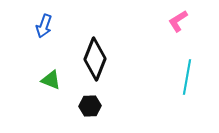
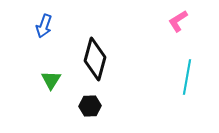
black diamond: rotated 6 degrees counterclockwise
green triangle: rotated 40 degrees clockwise
